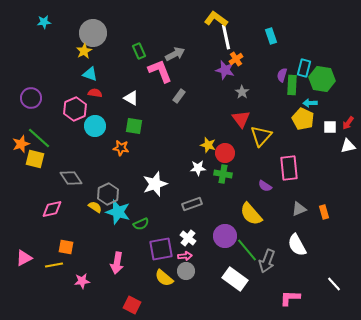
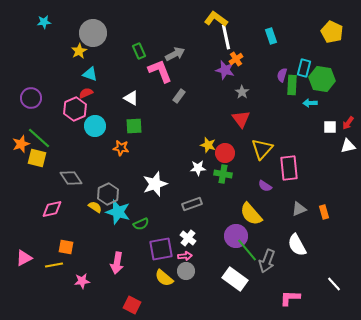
yellow star at (84, 51): moved 5 px left
red semicircle at (95, 93): moved 9 px left; rotated 32 degrees counterclockwise
yellow pentagon at (303, 119): moved 29 px right, 87 px up
green square at (134, 126): rotated 12 degrees counterclockwise
yellow triangle at (261, 136): moved 1 px right, 13 px down
yellow square at (35, 159): moved 2 px right, 1 px up
purple circle at (225, 236): moved 11 px right
